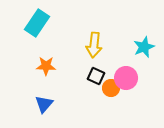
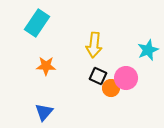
cyan star: moved 4 px right, 3 px down
black square: moved 2 px right
blue triangle: moved 8 px down
